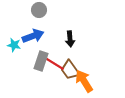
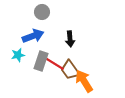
gray circle: moved 3 px right, 2 px down
cyan star: moved 4 px right, 10 px down; rotated 24 degrees counterclockwise
